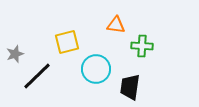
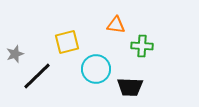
black trapezoid: rotated 96 degrees counterclockwise
